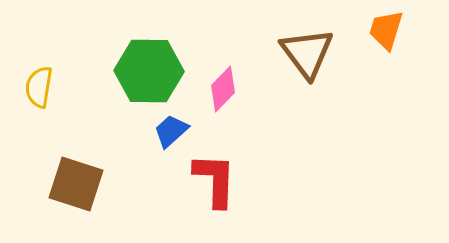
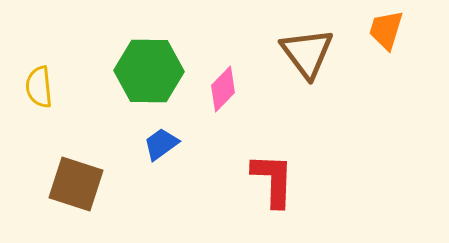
yellow semicircle: rotated 15 degrees counterclockwise
blue trapezoid: moved 10 px left, 13 px down; rotated 6 degrees clockwise
red L-shape: moved 58 px right
